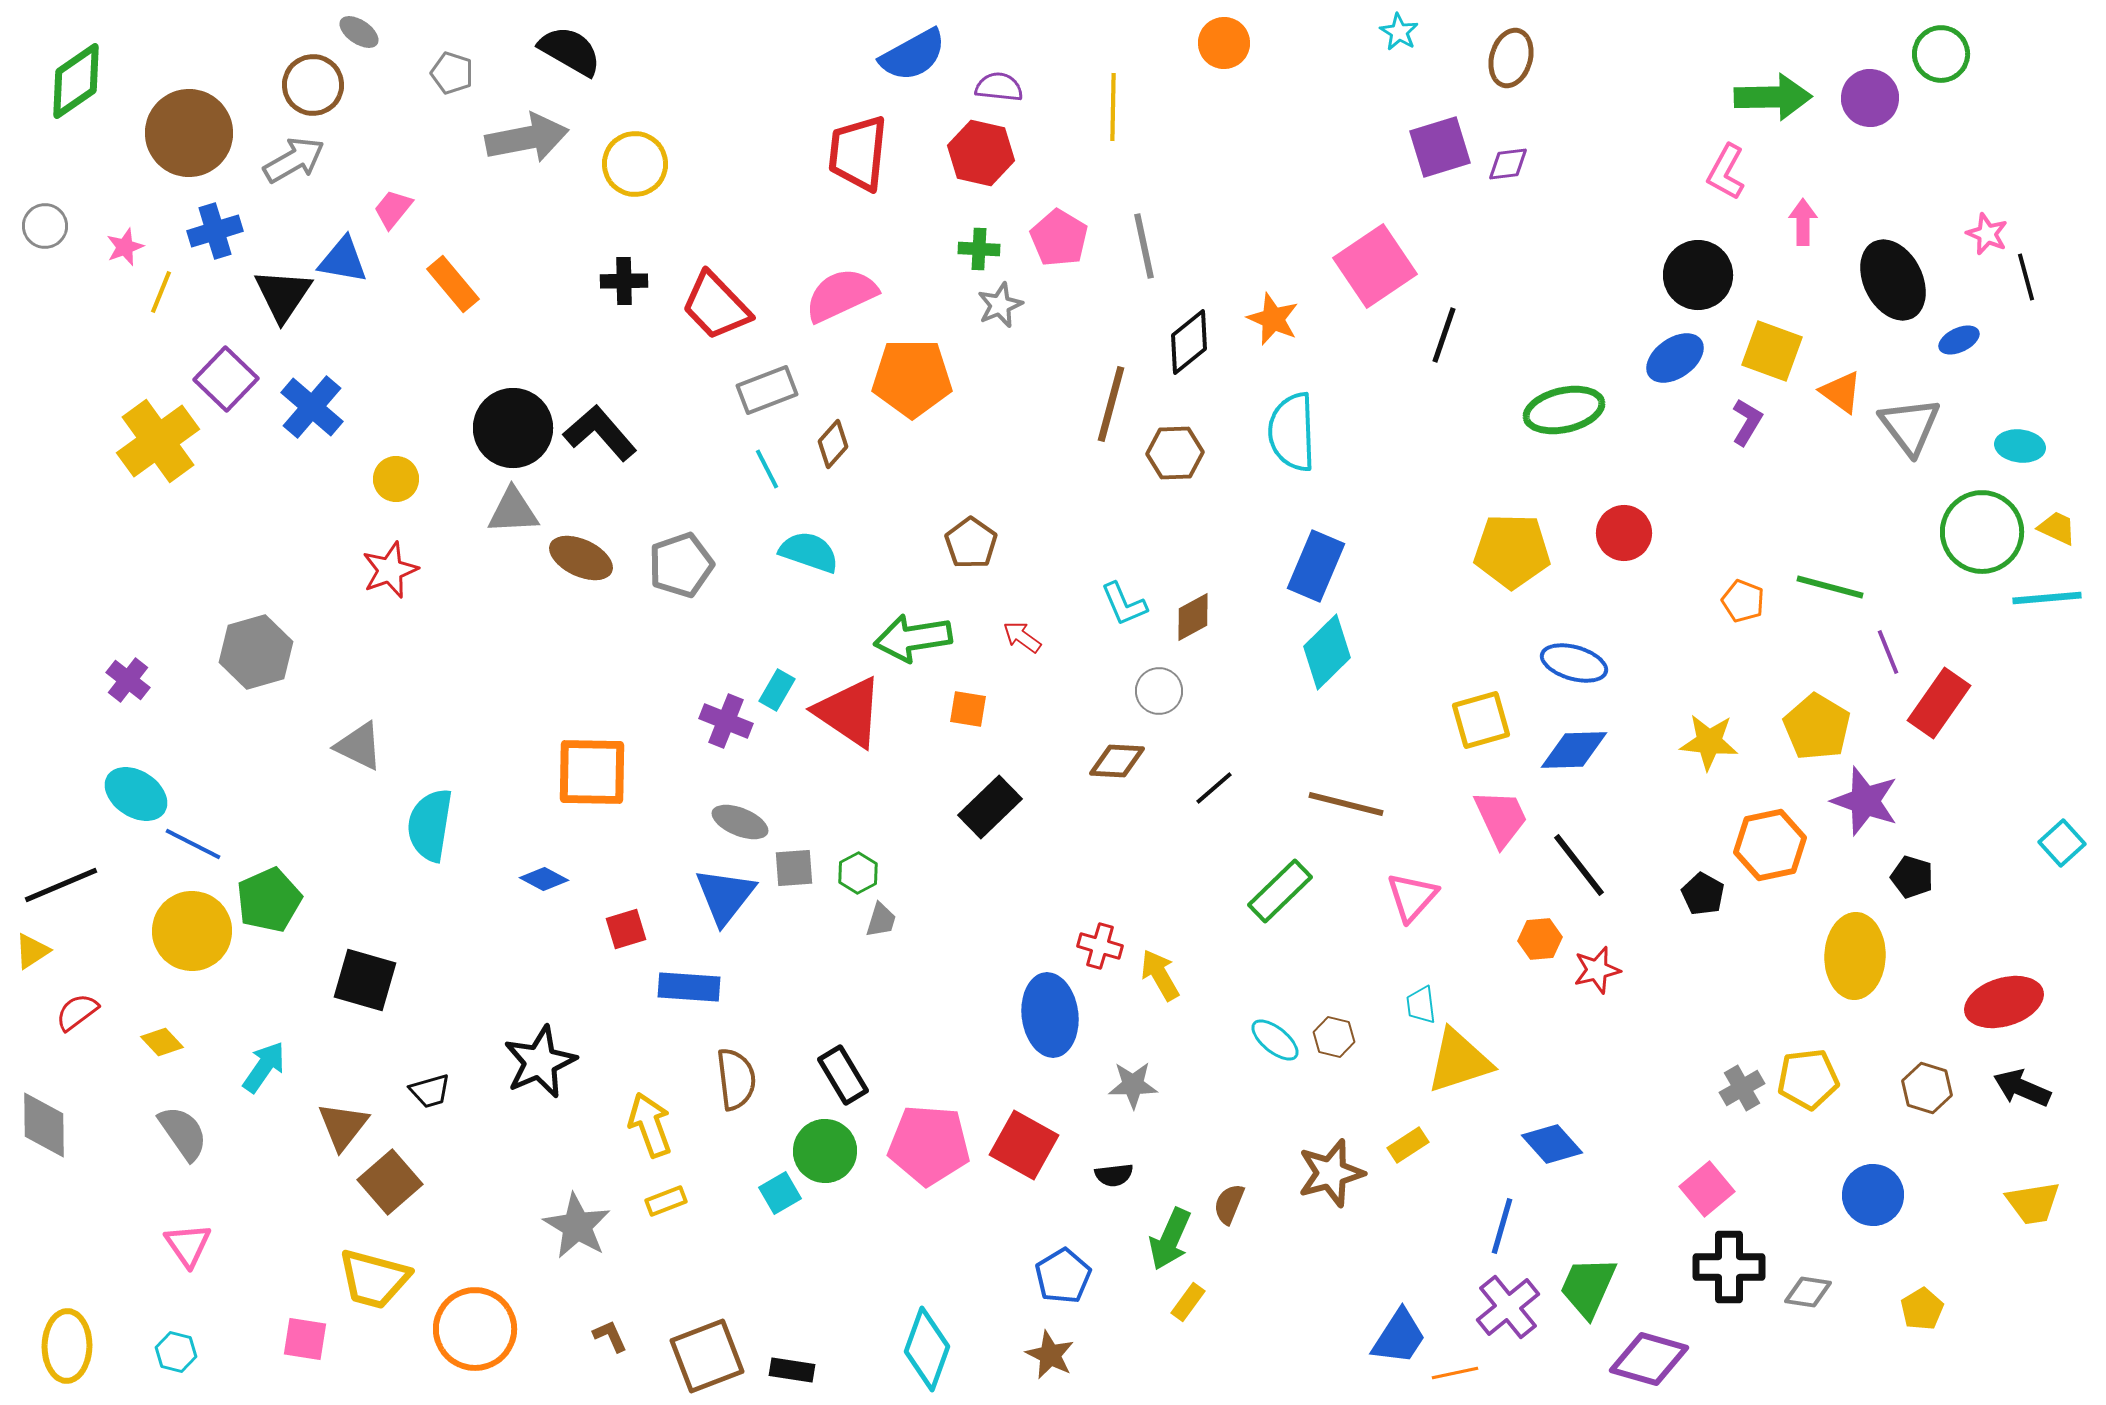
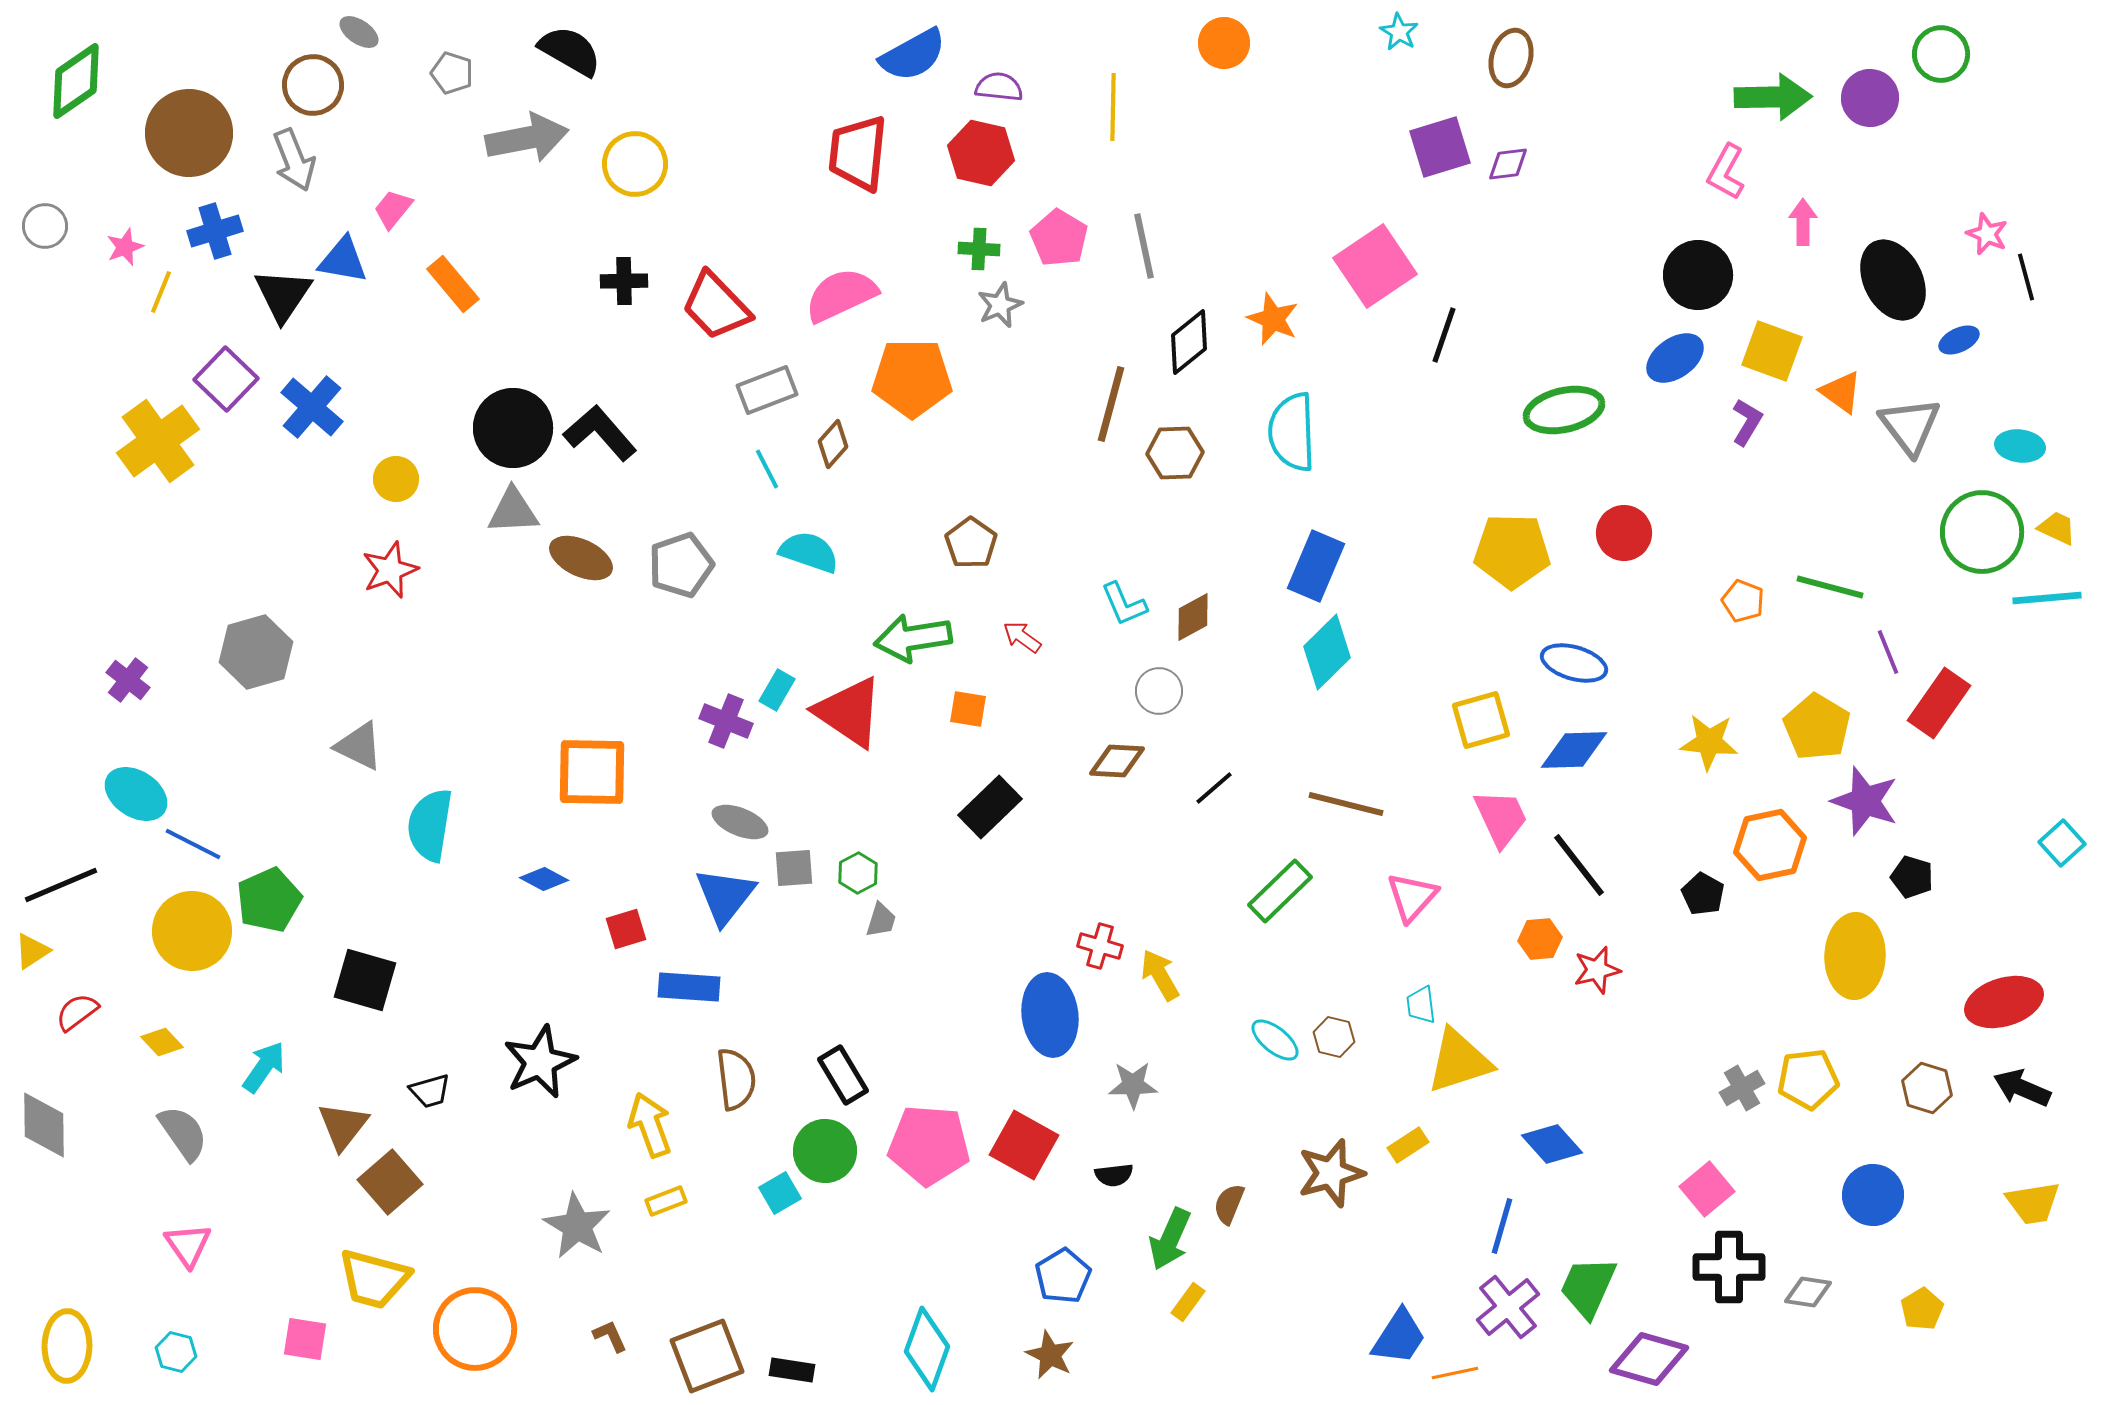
gray arrow at (294, 160): rotated 98 degrees clockwise
